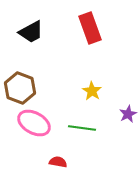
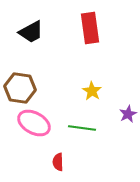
red rectangle: rotated 12 degrees clockwise
brown hexagon: rotated 12 degrees counterclockwise
red semicircle: rotated 102 degrees counterclockwise
